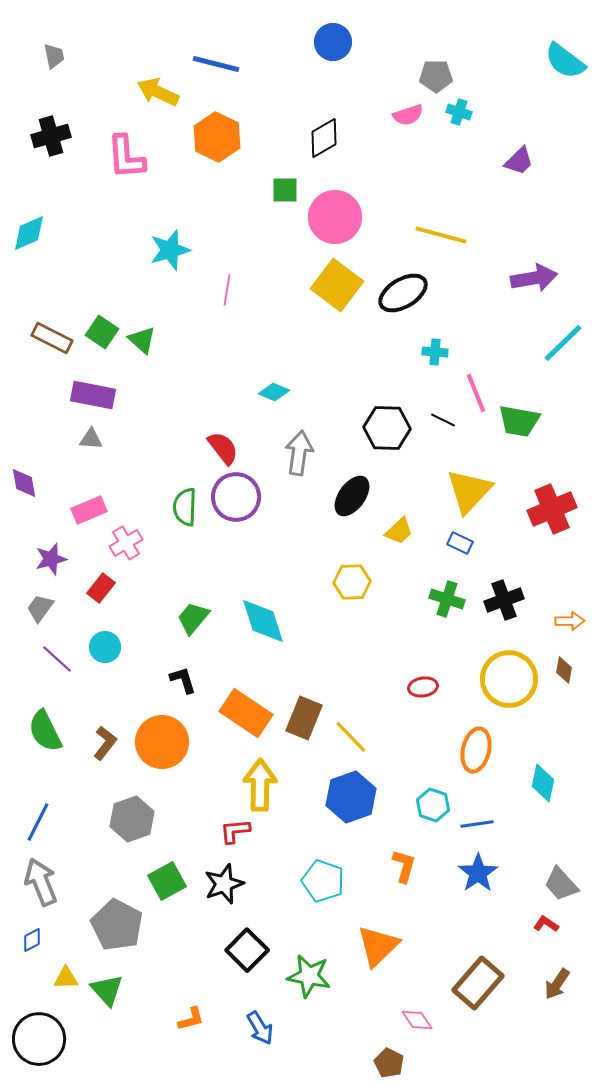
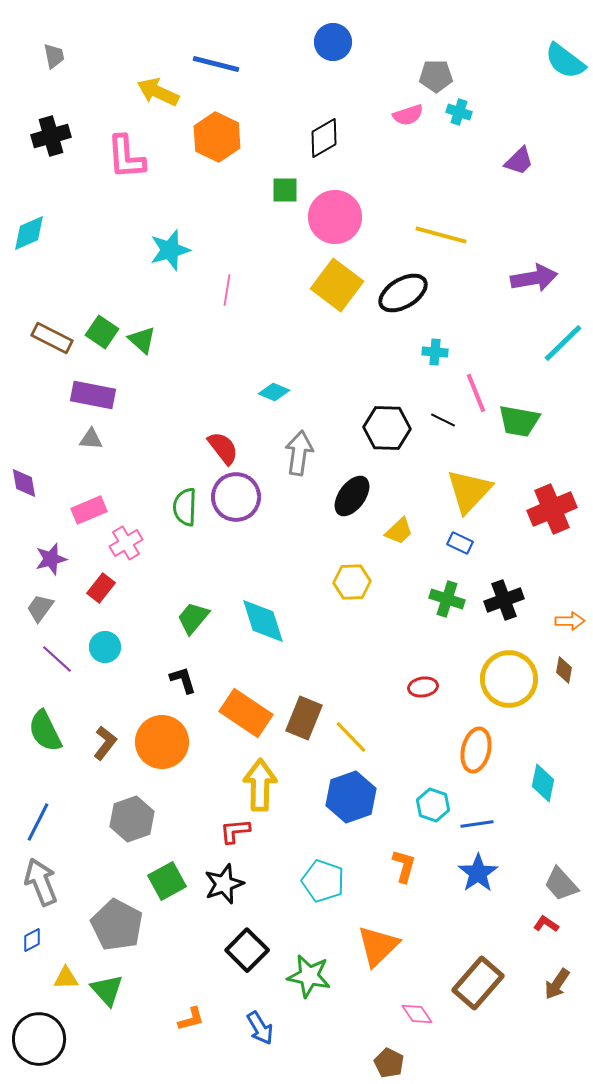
pink diamond at (417, 1020): moved 6 px up
